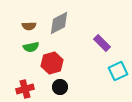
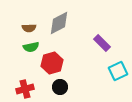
brown semicircle: moved 2 px down
